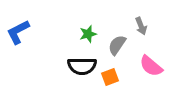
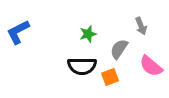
gray semicircle: moved 2 px right, 4 px down
